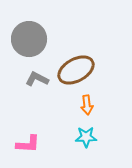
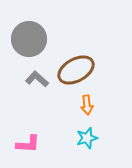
gray L-shape: rotated 15 degrees clockwise
cyan star: moved 1 px right, 1 px down; rotated 15 degrees counterclockwise
